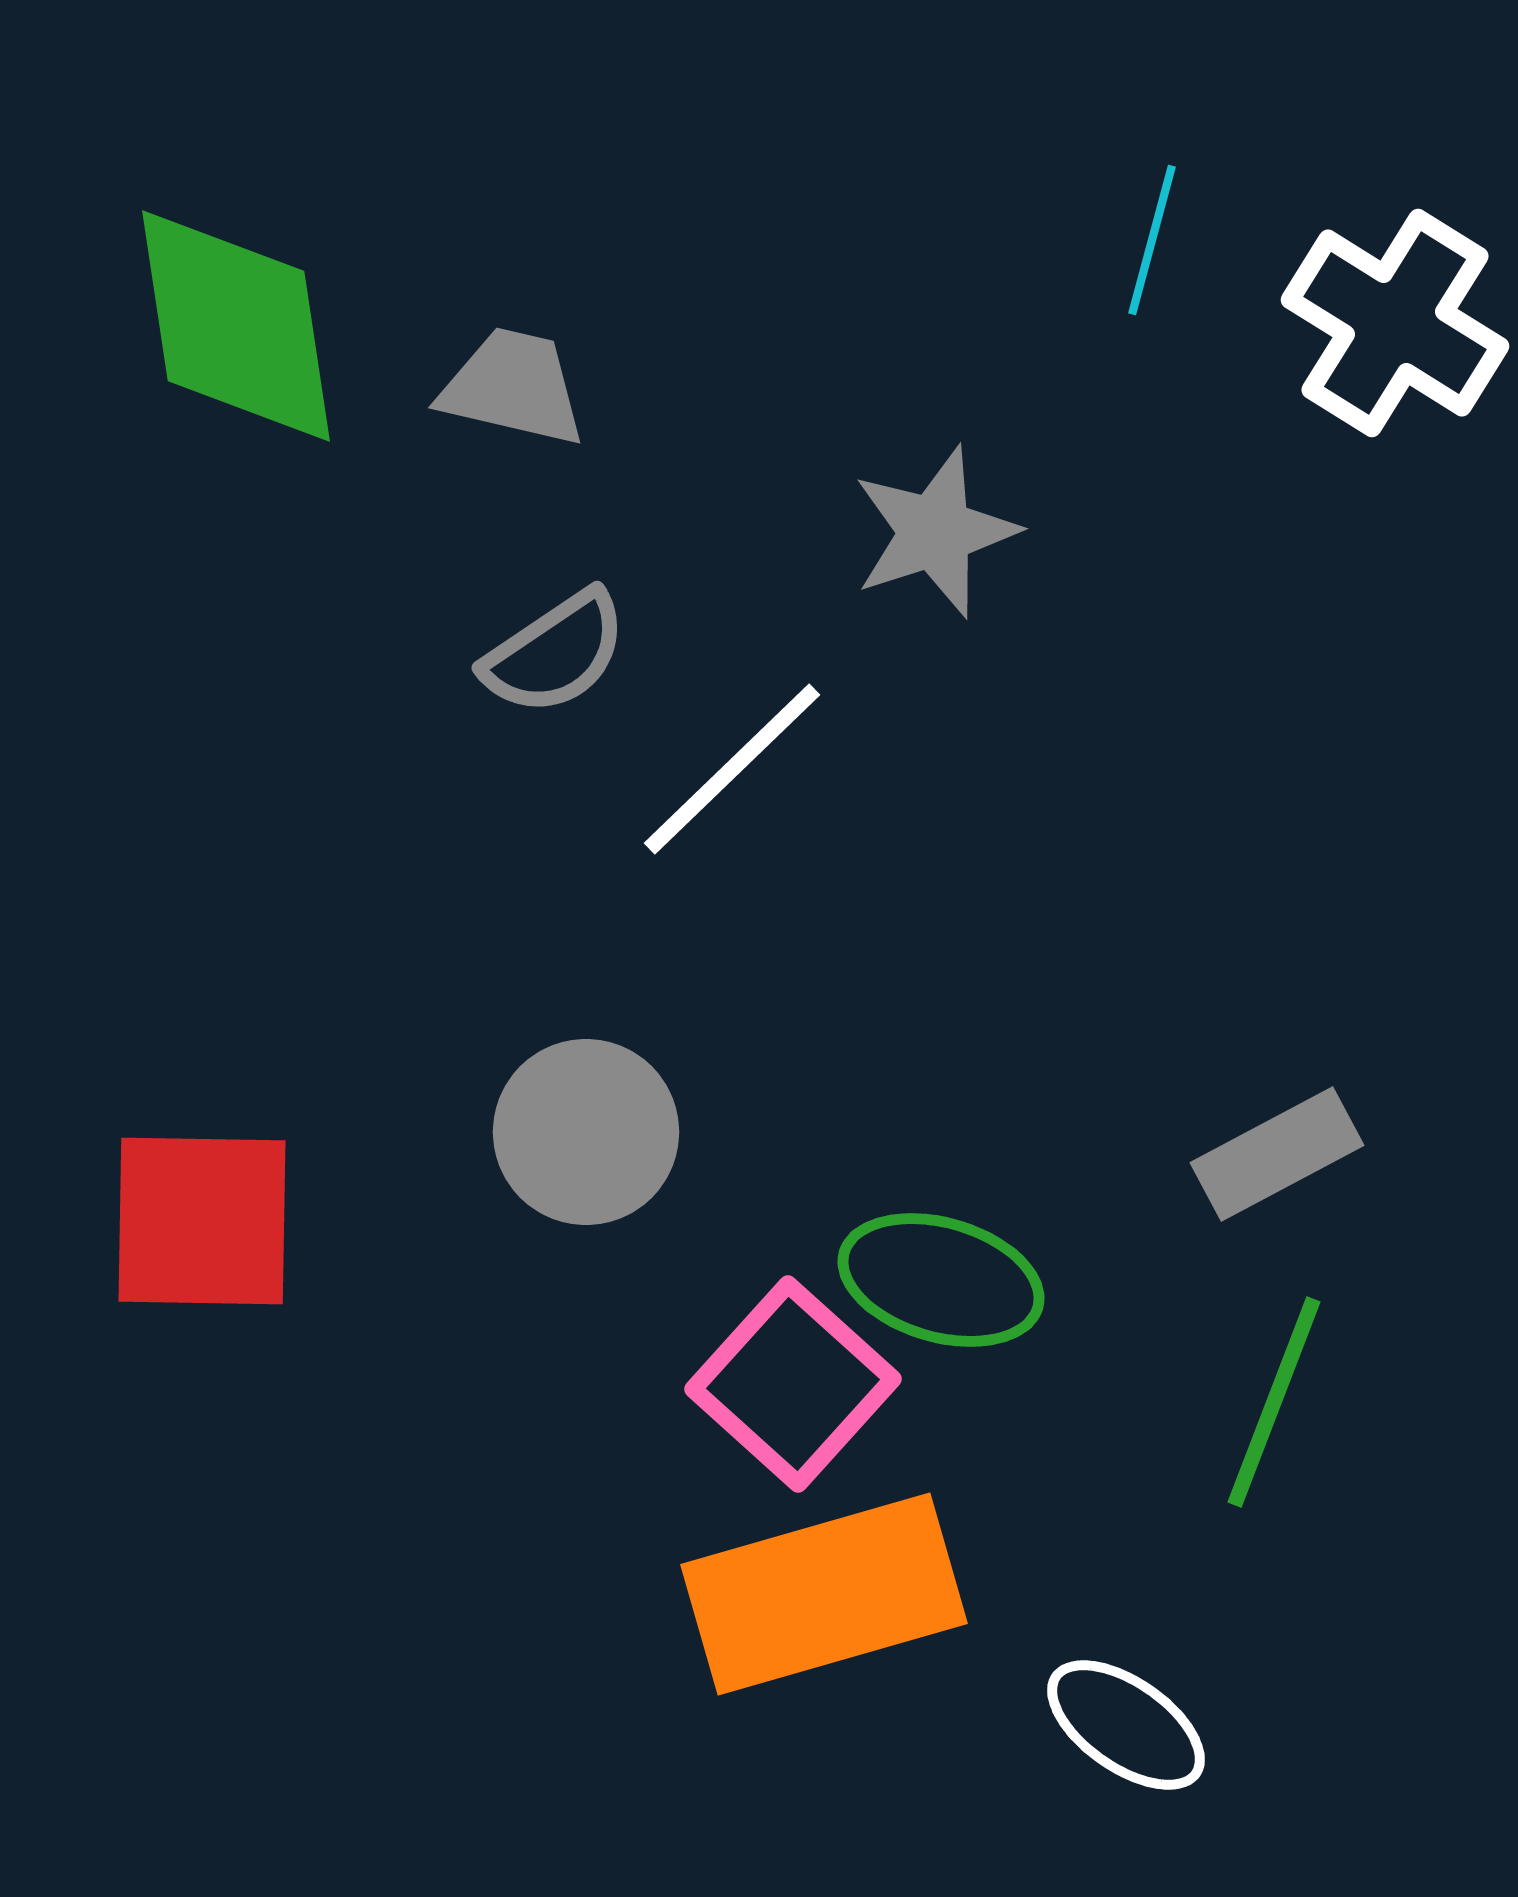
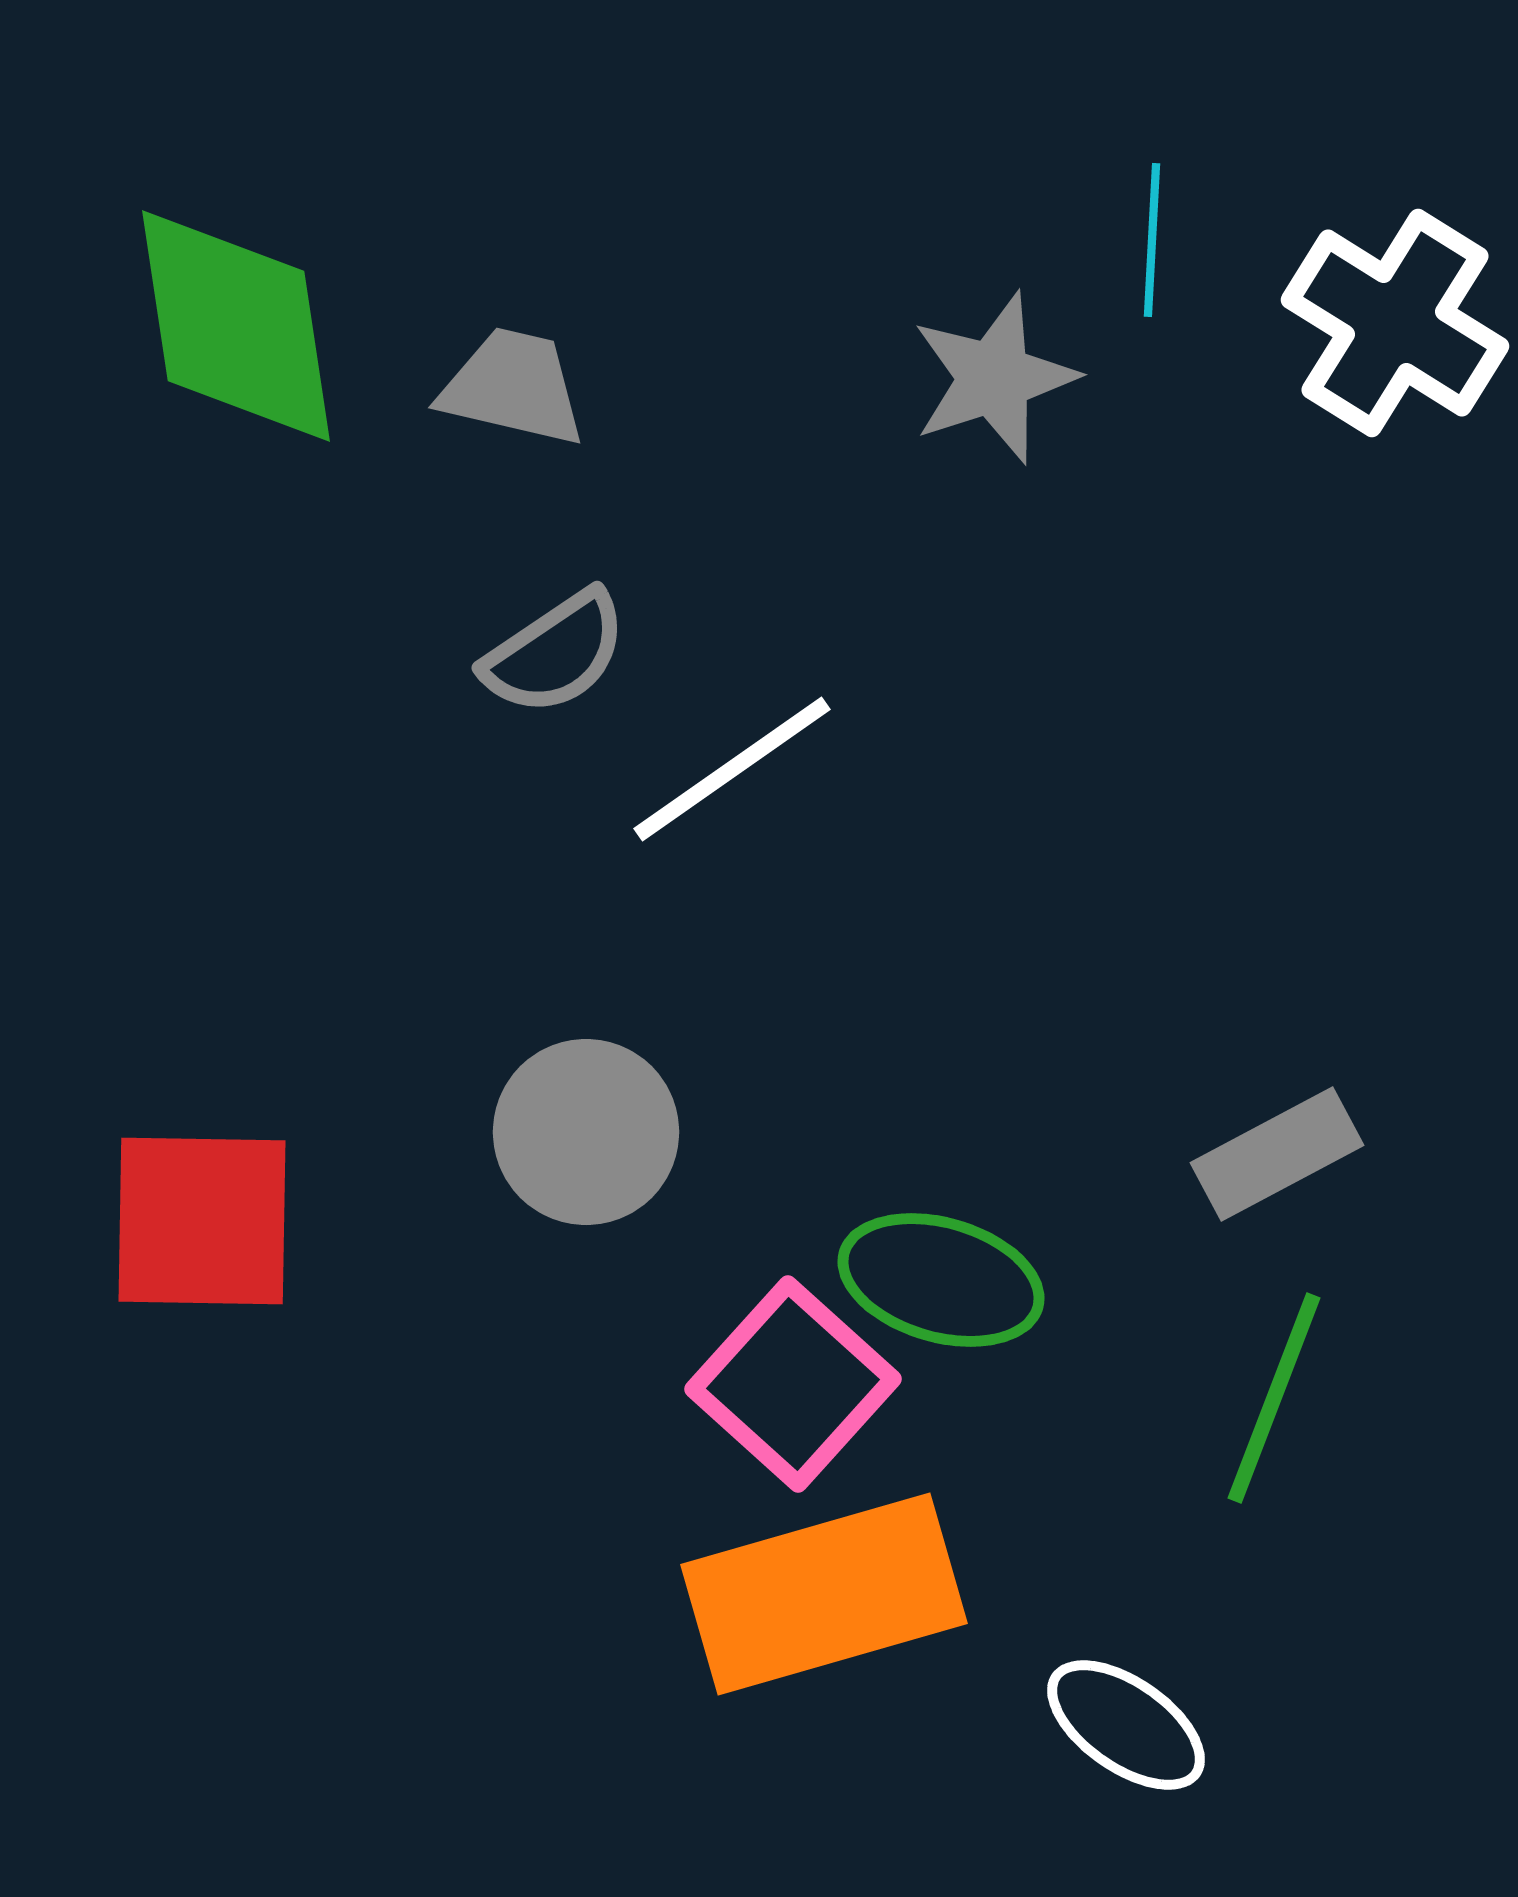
cyan line: rotated 12 degrees counterclockwise
gray star: moved 59 px right, 154 px up
white line: rotated 9 degrees clockwise
green line: moved 4 px up
